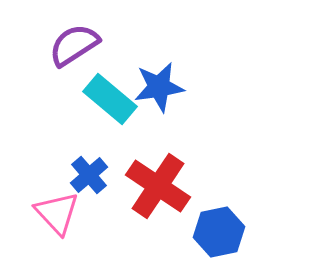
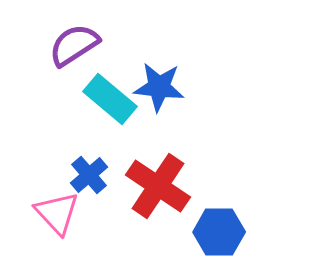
blue star: rotated 15 degrees clockwise
blue hexagon: rotated 12 degrees clockwise
